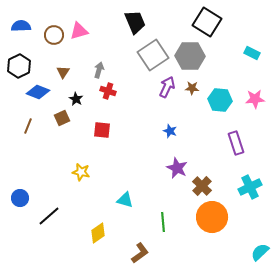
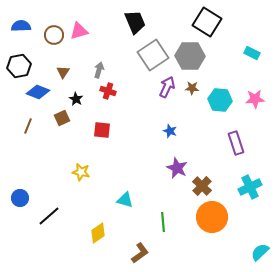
black hexagon: rotated 15 degrees clockwise
